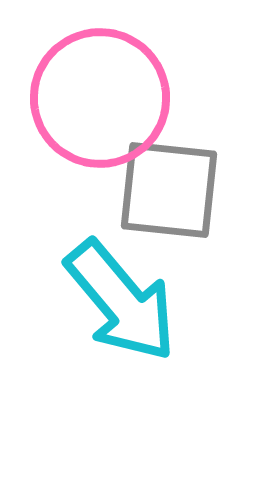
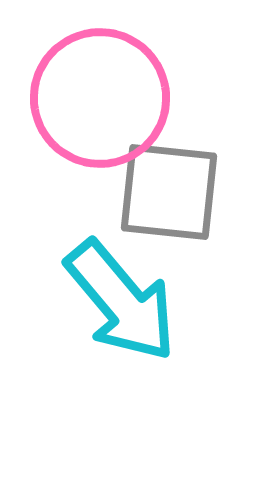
gray square: moved 2 px down
